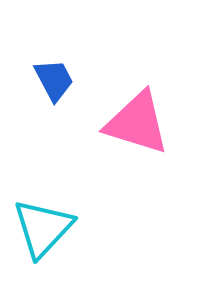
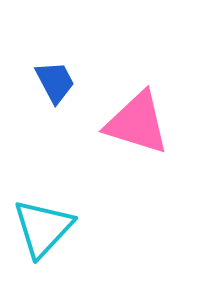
blue trapezoid: moved 1 px right, 2 px down
